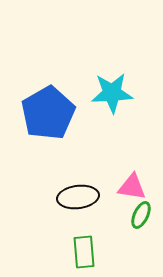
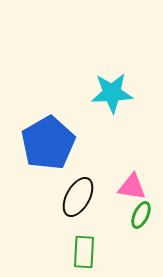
blue pentagon: moved 30 px down
black ellipse: rotated 54 degrees counterclockwise
green rectangle: rotated 8 degrees clockwise
